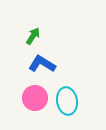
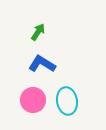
green arrow: moved 5 px right, 4 px up
pink circle: moved 2 px left, 2 px down
